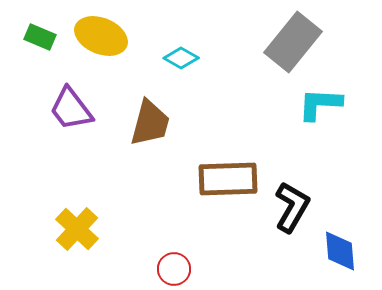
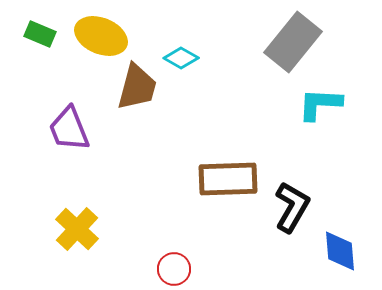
green rectangle: moved 3 px up
purple trapezoid: moved 2 px left, 20 px down; rotated 15 degrees clockwise
brown trapezoid: moved 13 px left, 36 px up
